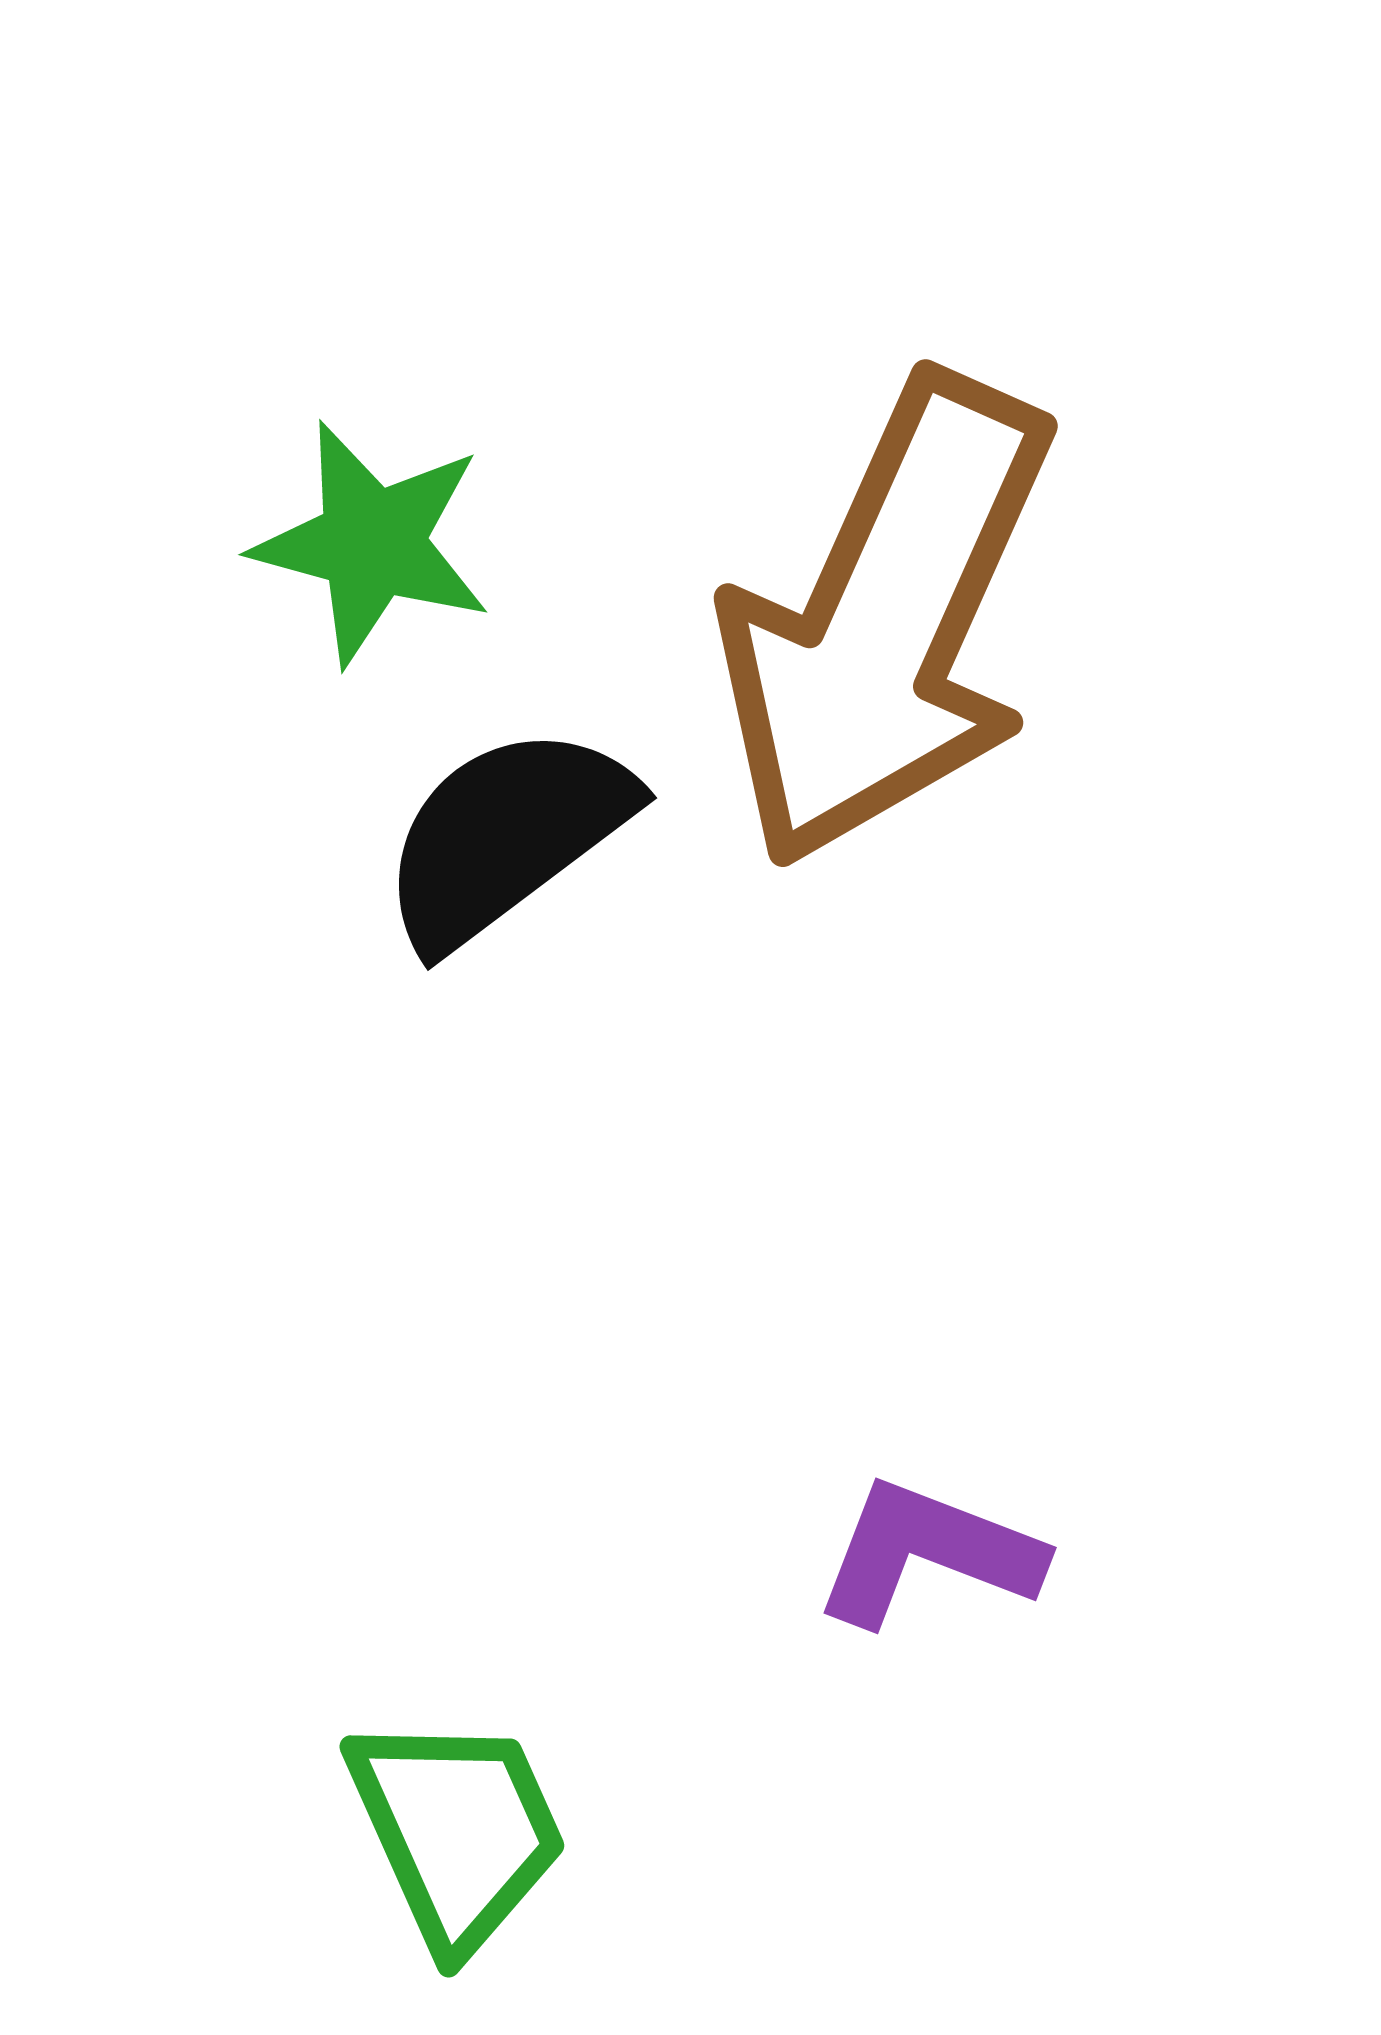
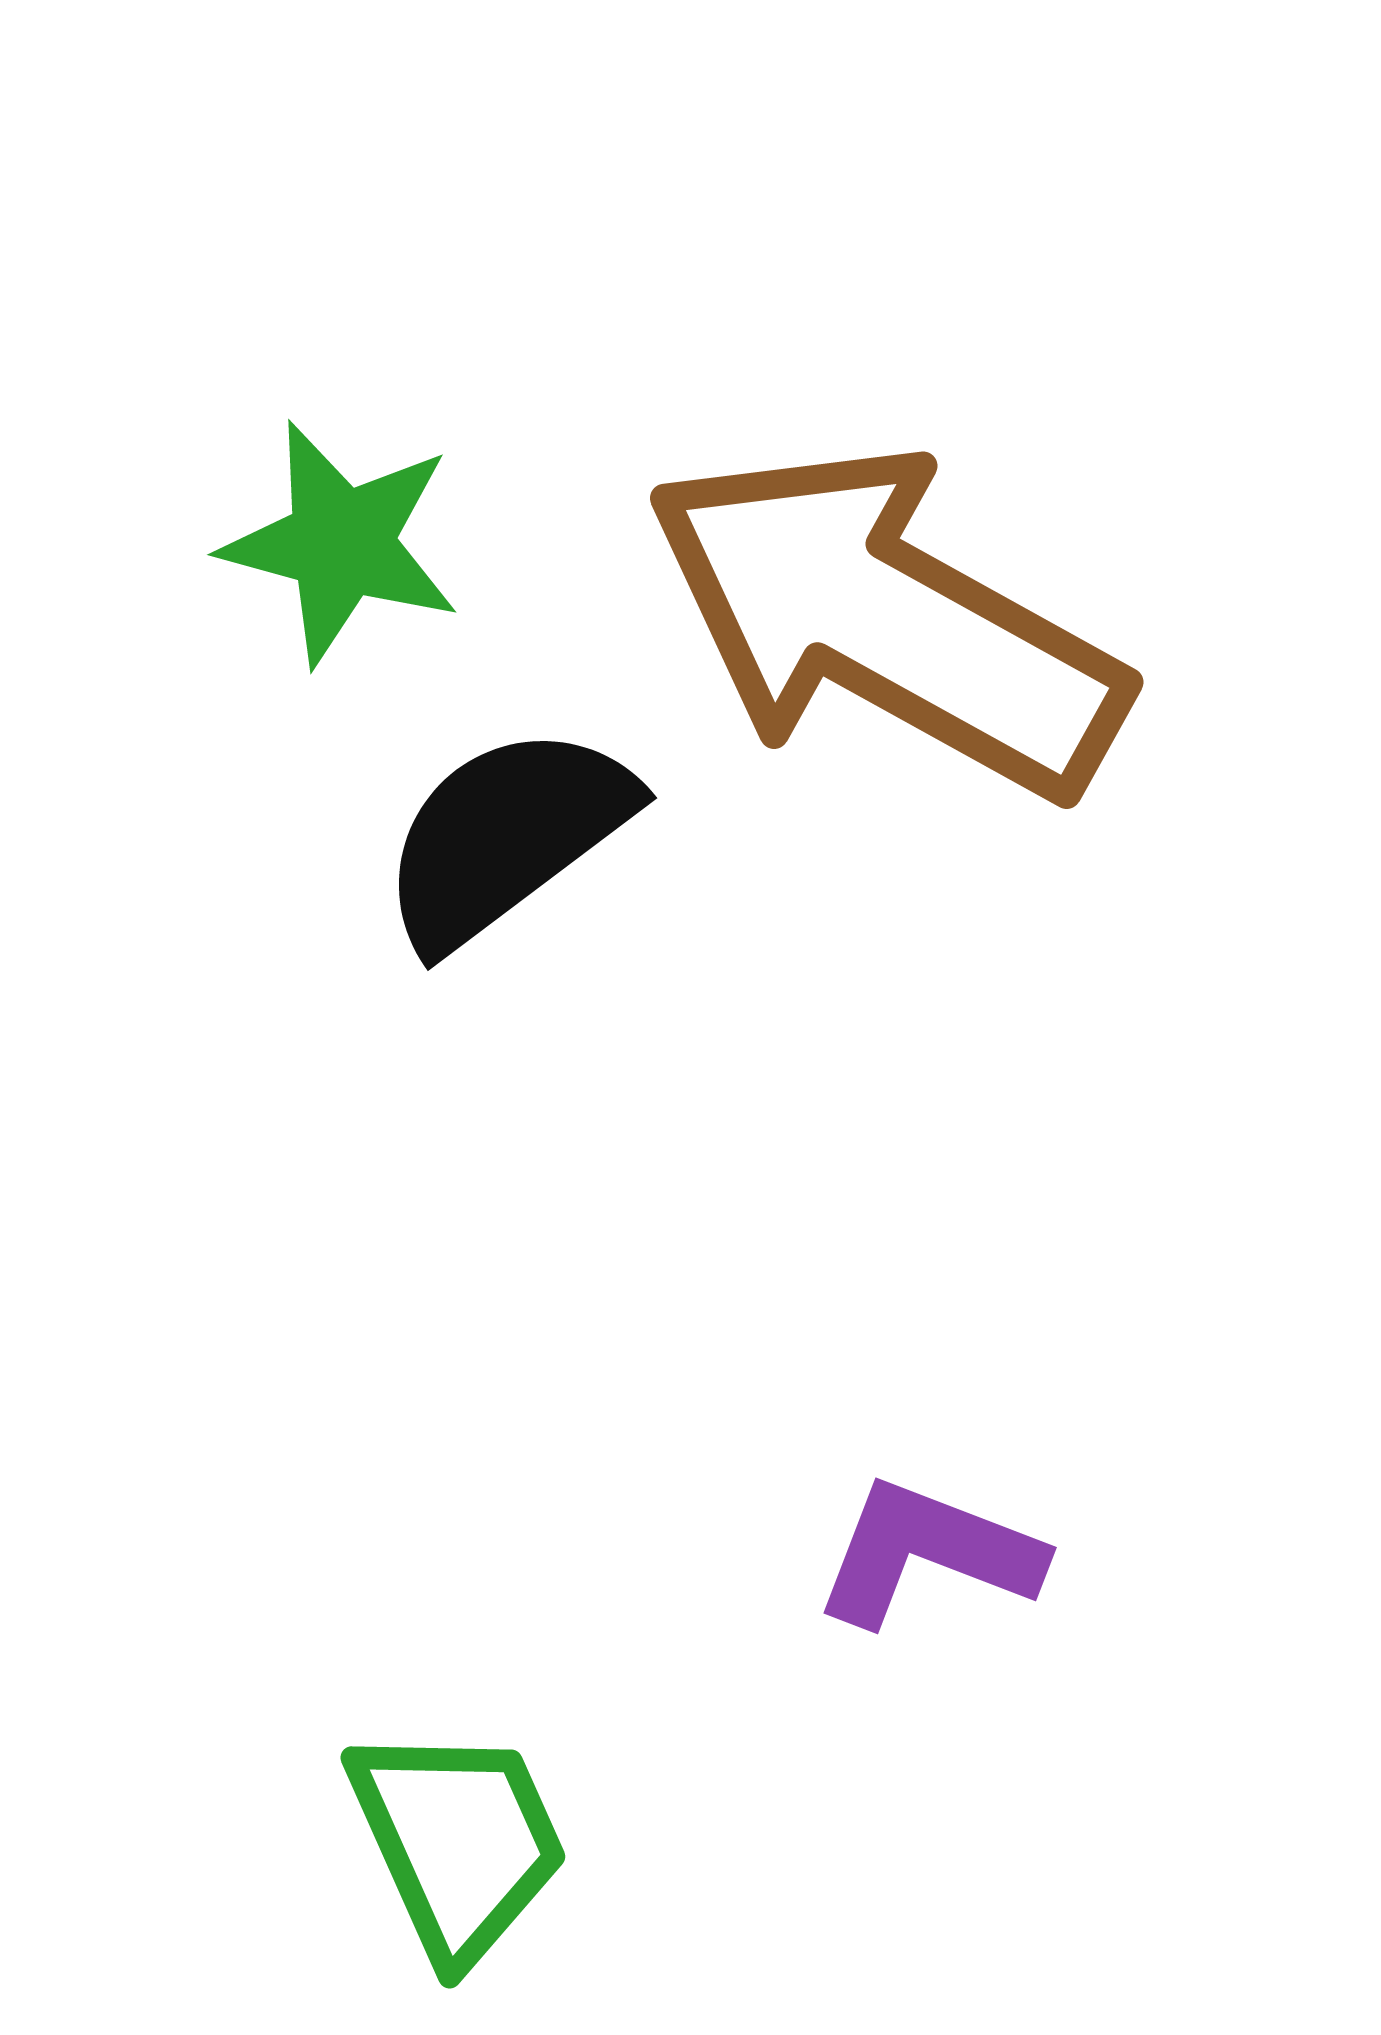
green star: moved 31 px left
brown arrow: rotated 95 degrees clockwise
green trapezoid: moved 1 px right, 11 px down
